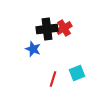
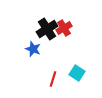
black cross: rotated 25 degrees counterclockwise
cyan square: rotated 35 degrees counterclockwise
